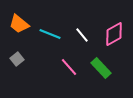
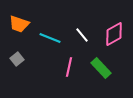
orange trapezoid: rotated 20 degrees counterclockwise
cyan line: moved 4 px down
pink line: rotated 54 degrees clockwise
